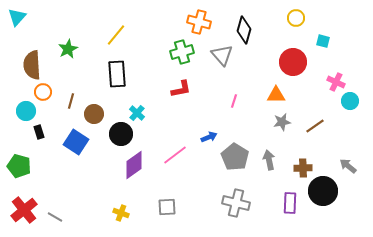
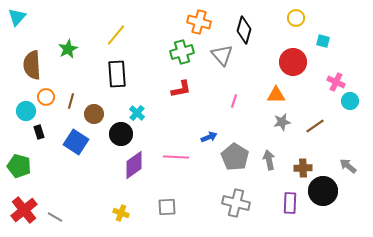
orange circle at (43, 92): moved 3 px right, 5 px down
pink line at (175, 155): moved 1 px right, 2 px down; rotated 40 degrees clockwise
